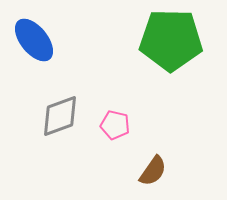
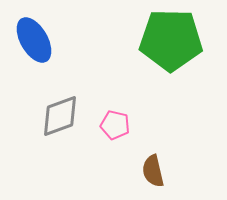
blue ellipse: rotated 9 degrees clockwise
brown semicircle: rotated 132 degrees clockwise
